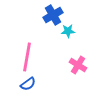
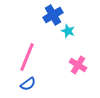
cyan star: rotated 24 degrees clockwise
pink line: rotated 12 degrees clockwise
